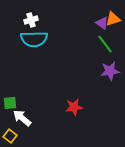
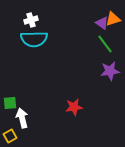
white arrow: rotated 36 degrees clockwise
yellow square: rotated 24 degrees clockwise
